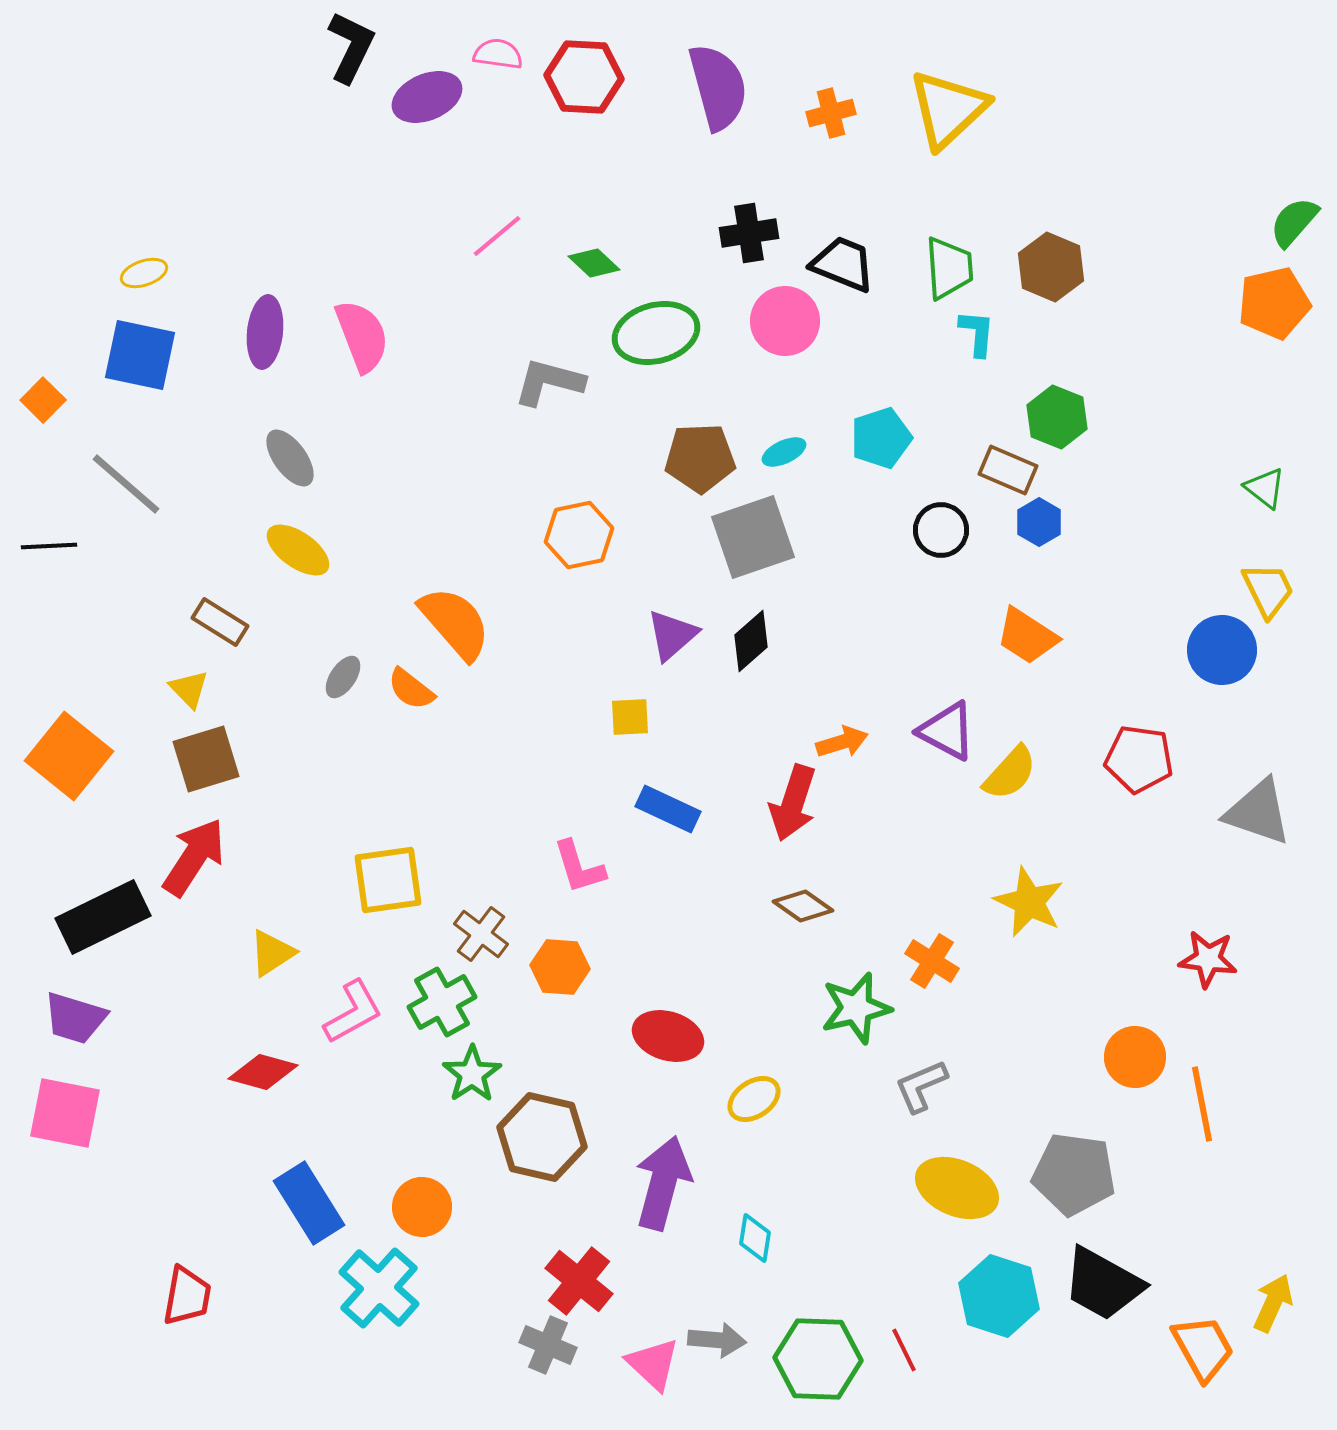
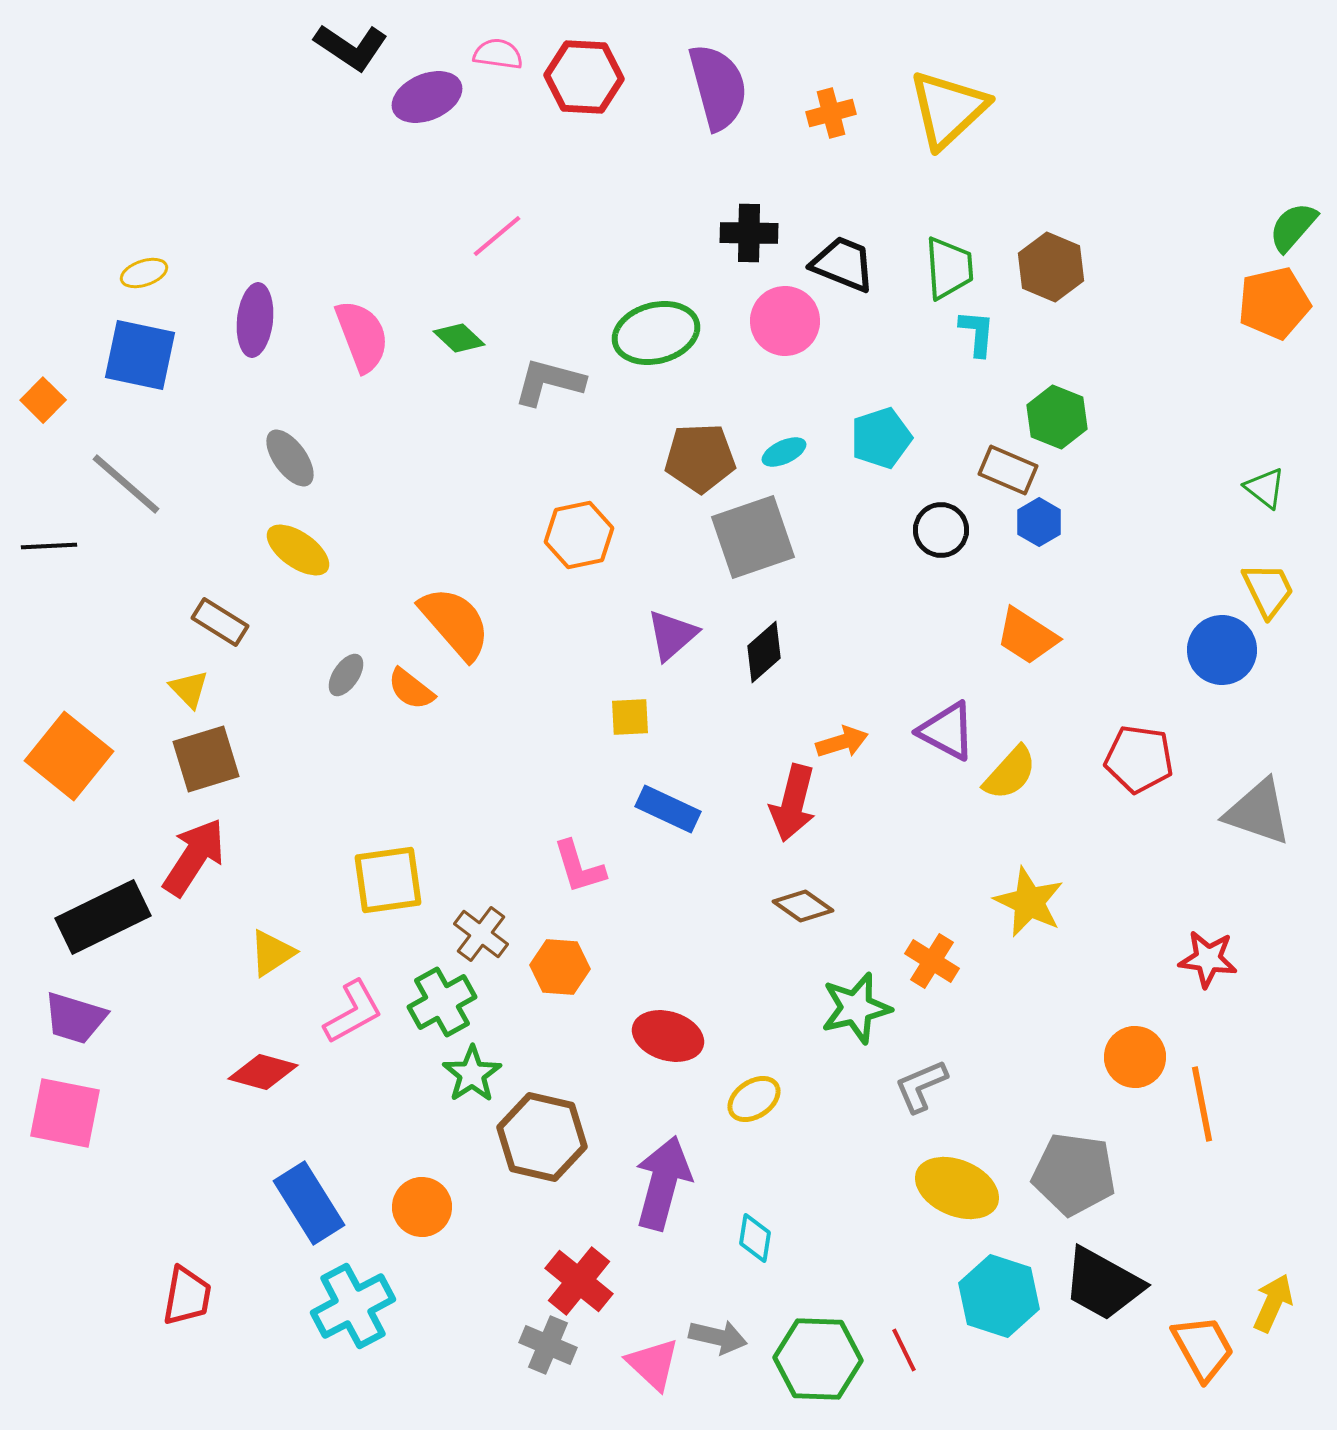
black L-shape at (351, 47): rotated 98 degrees clockwise
green semicircle at (1294, 222): moved 1 px left, 5 px down
black cross at (749, 233): rotated 10 degrees clockwise
green diamond at (594, 263): moved 135 px left, 75 px down
purple ellipse at (265, 332): moved 10 px left, 12 px up
black diamond at (751, 641): moved 13 px right, 11 px down
gray ellipse at (343, 677): moved 3 px right, 2 px up
red arrow at (793, 803): rotated 4 degrees counterclockwise
cyan cross at (379, 1288): moved 26 px left, 18 px down; rotated 20 degrees clockwise
gray arrow at (717, 1340): moved 1 px right, 3 px up; rotated 8 degrees clockwise
